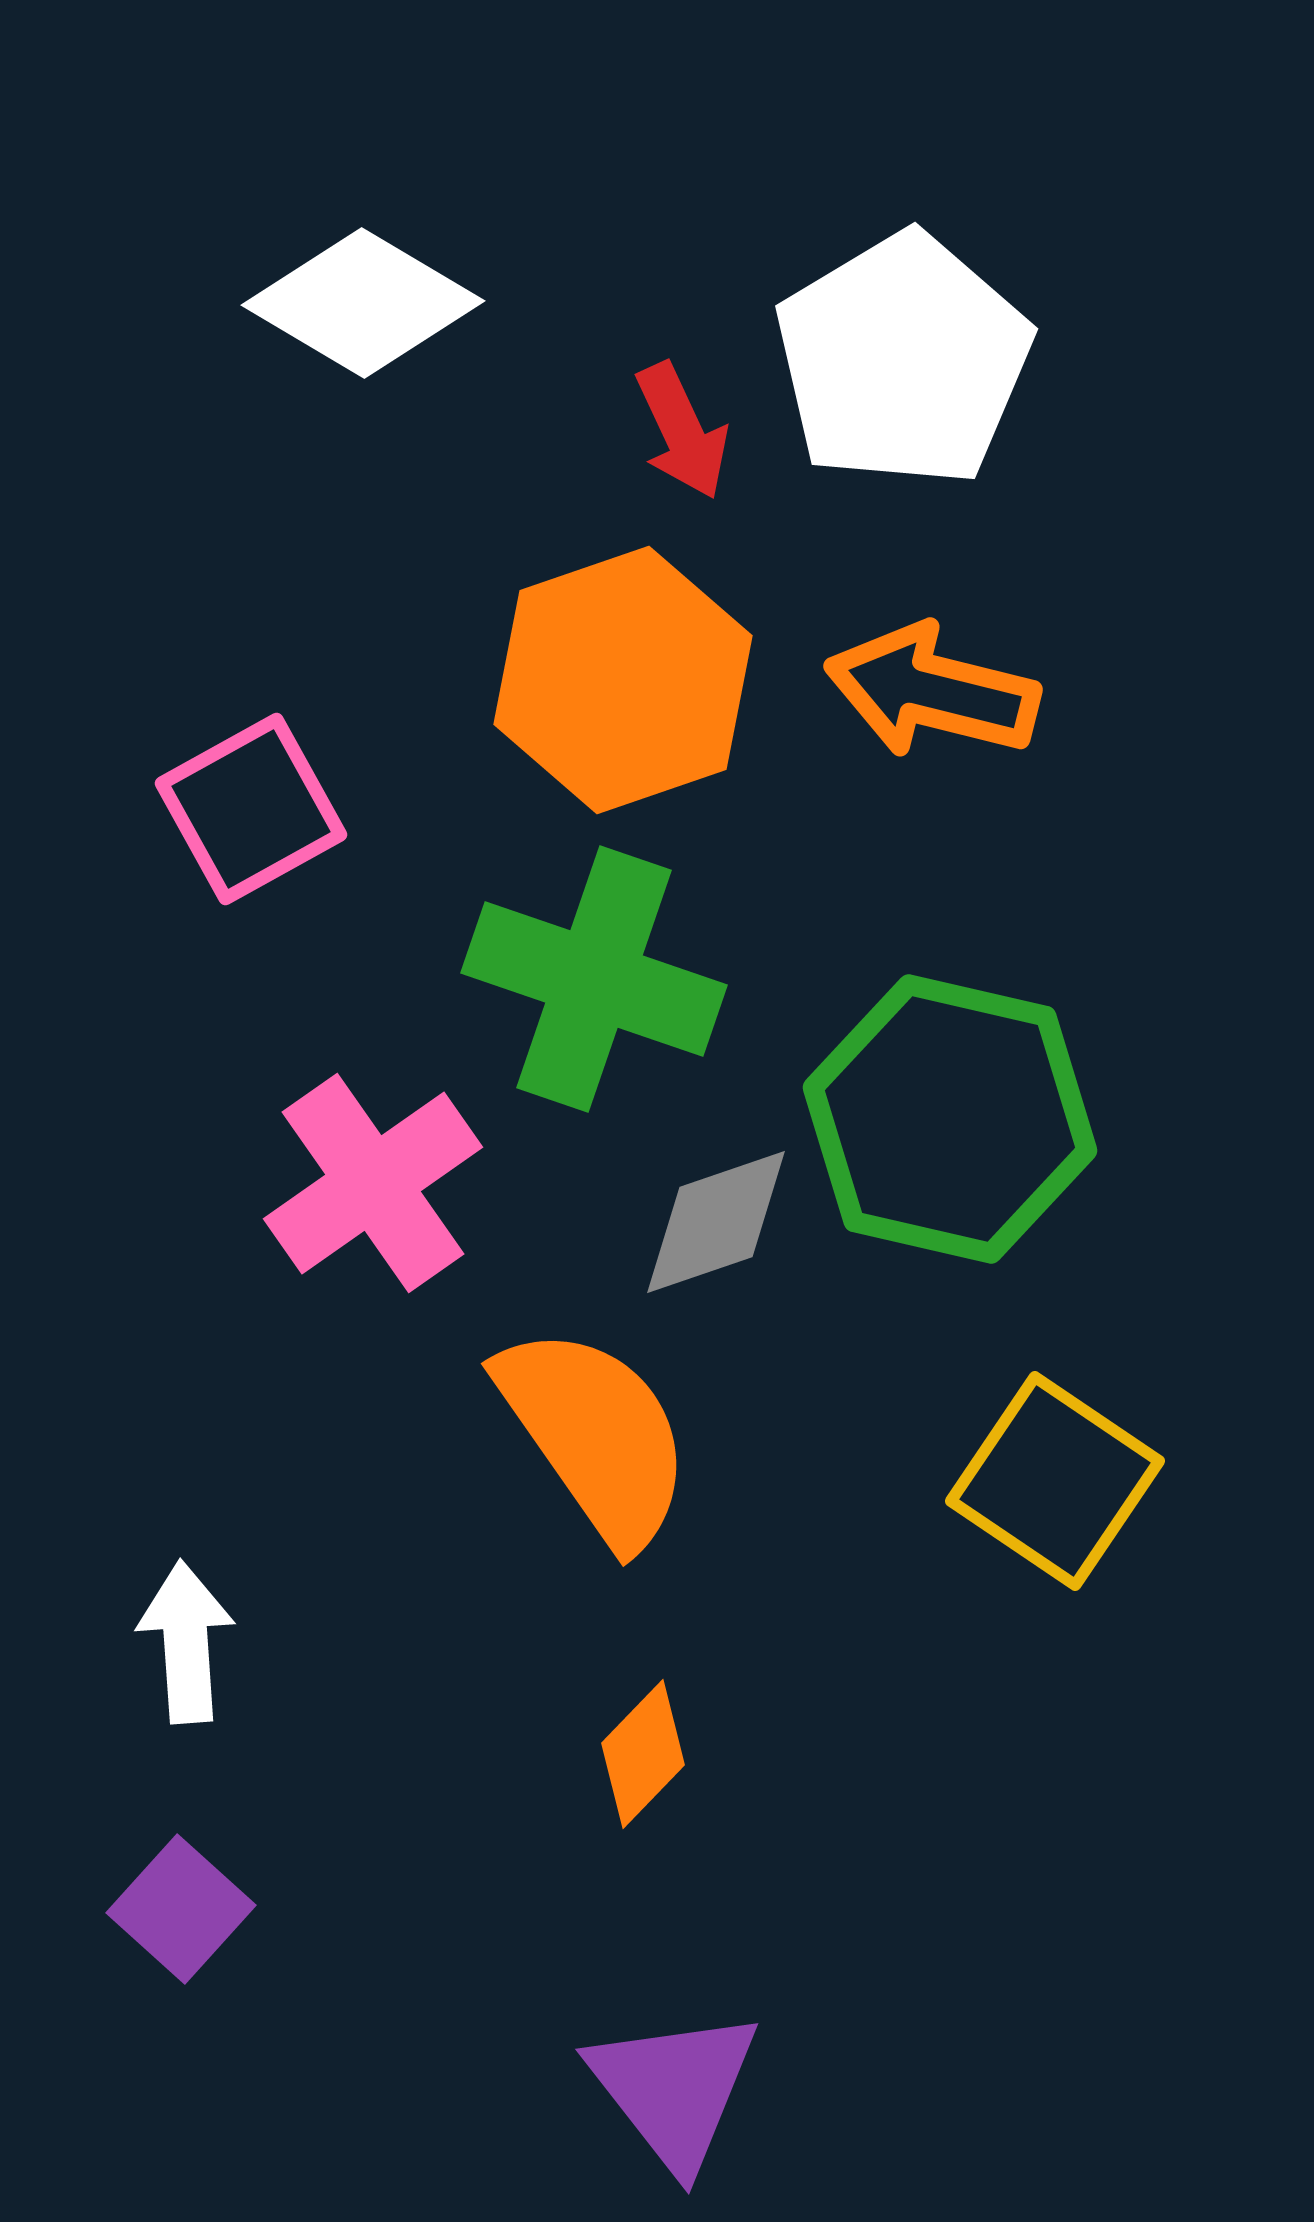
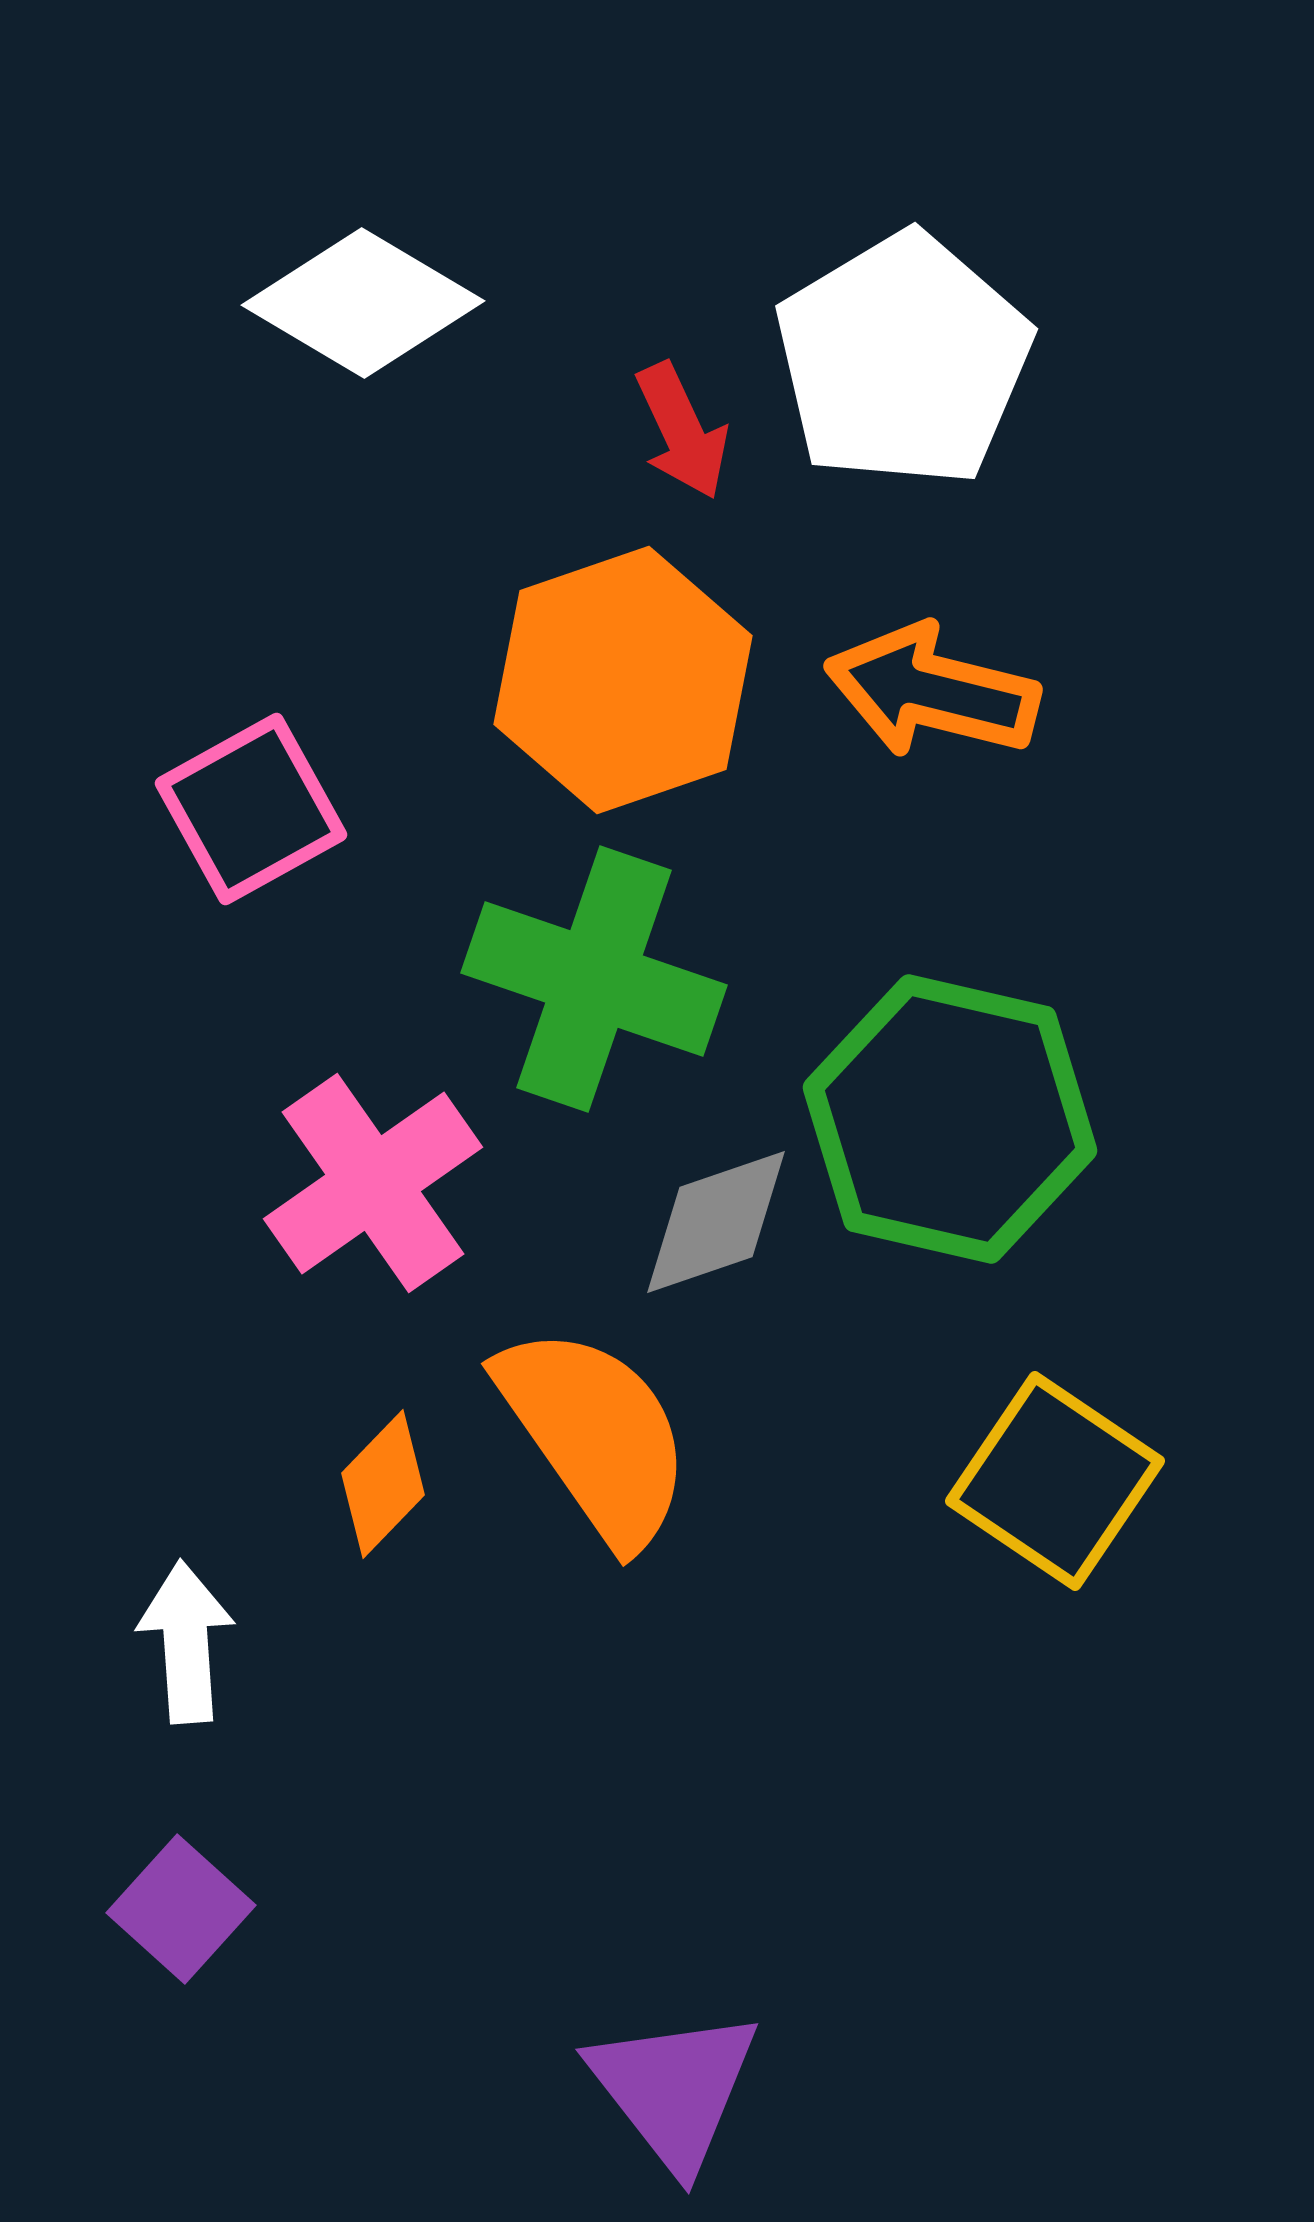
orange diamond: moved 260 px left, 270 px up
